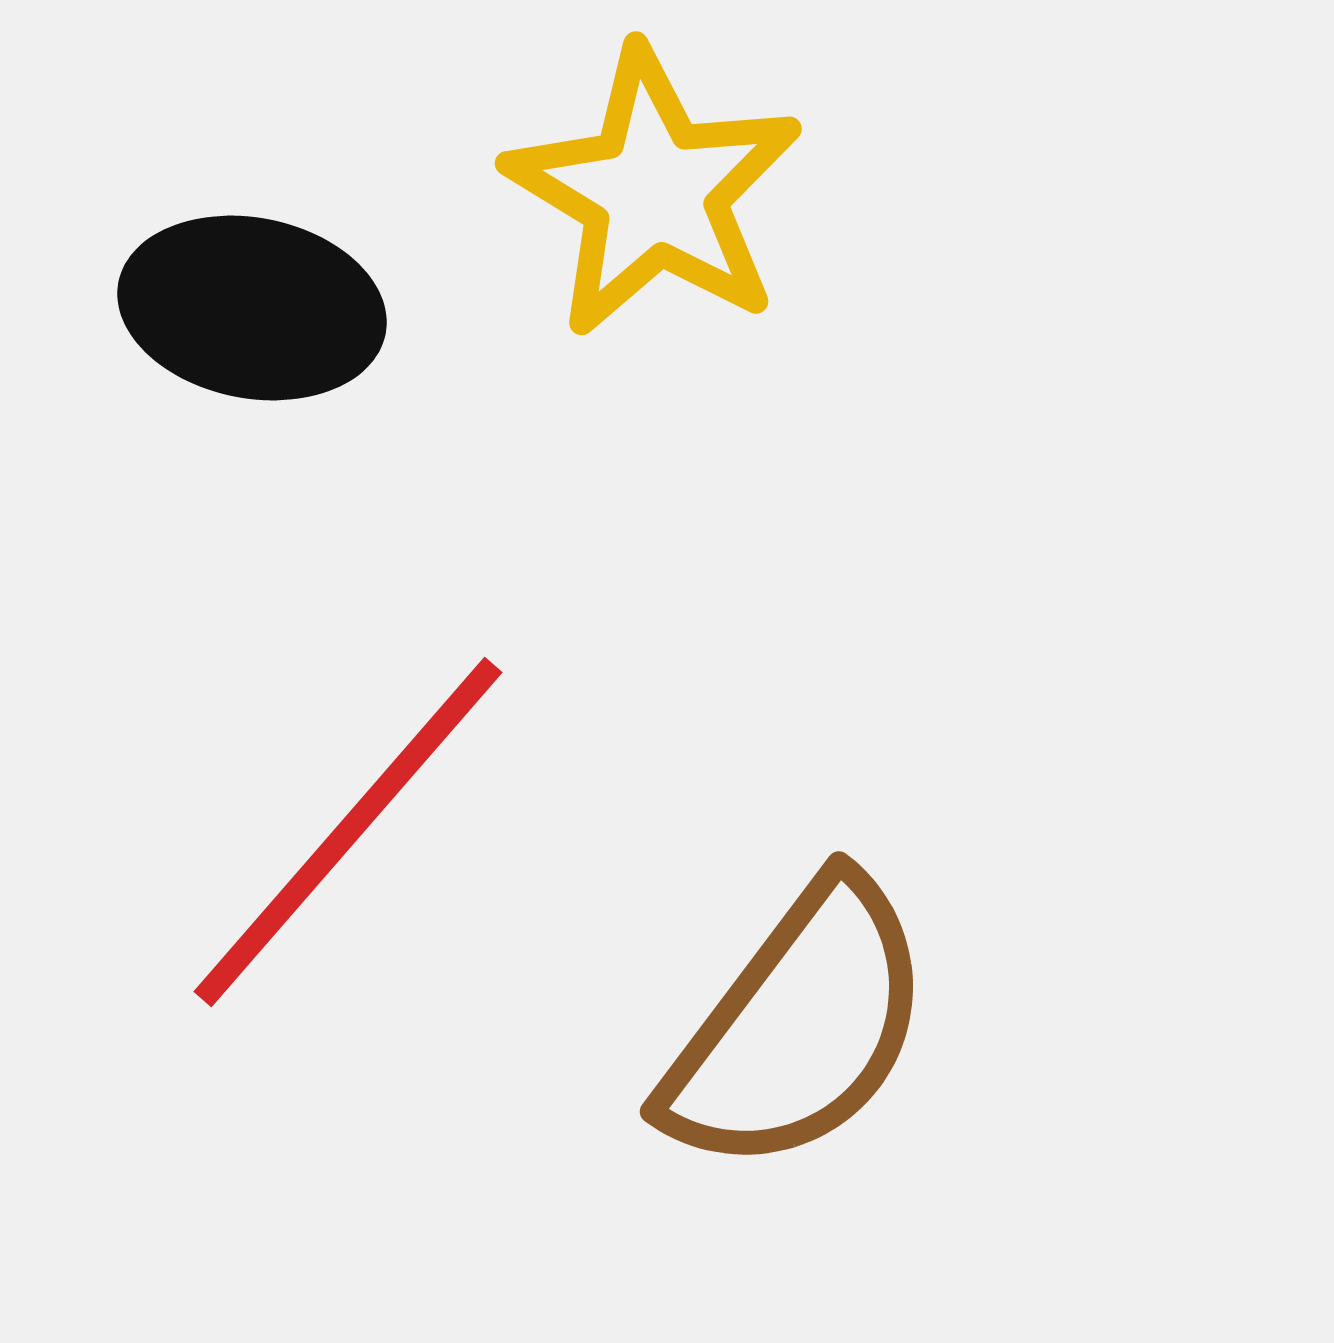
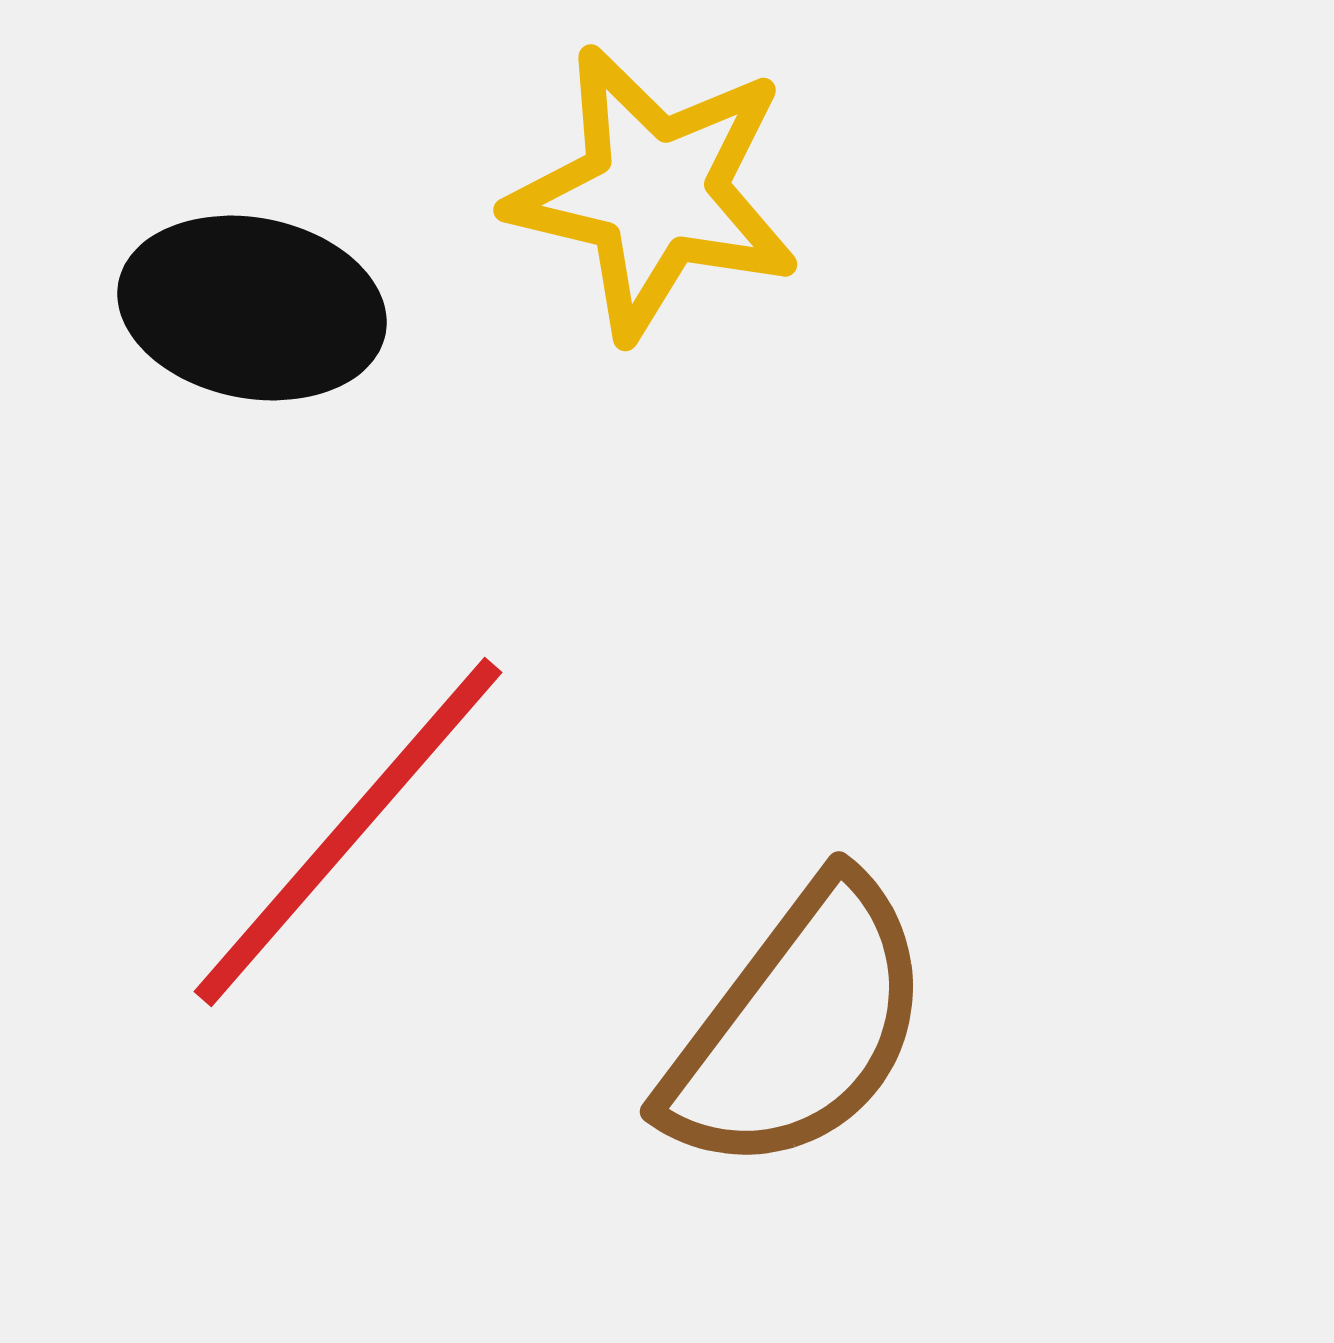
yellow star: rotated 18 degrees counterclockwise
